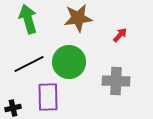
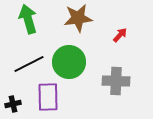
black cross: moved 4 px up
